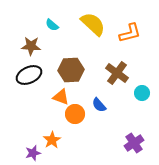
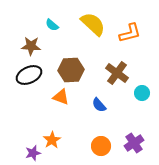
orange circle: moved 26 px right, 32 px down
